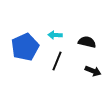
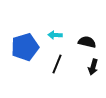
blue pentagon: rotated 8 degrees clockwise
black line: moved 3 px down
black arrow: moved 4 px up; rotated 84 degrees clockwise
